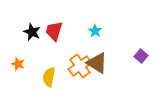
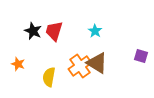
black star: moved 1 px right, 1 px up
purple square: rotated 24 degrees counterclockwise
